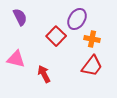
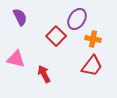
orange cross: moved 1 px right
